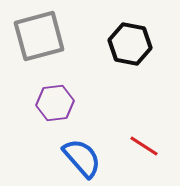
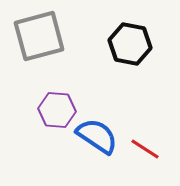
purple hexagon: moved 2 px right, 7 px down; rotated 12 degrees clockwise
red line: moved 1 px right, 3 px down
blue semicircle: moved 15 px right, 22 px up; rotated 15 degrees counterclockwise
